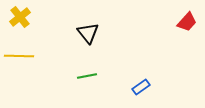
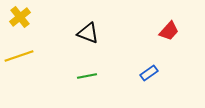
red trapezoid: moved 18 px left, 9 px down
black triangle: rotated 30 degrees counterclockwise
yellow line: rotated 20 degrees counterclockwise
blue rectangle: moved 8 px right, 14 px up
